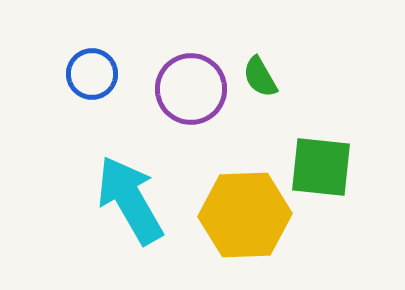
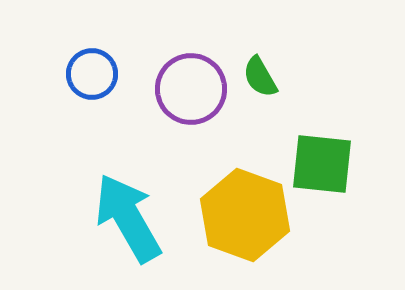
green square: moved 1 px right, 3 px up
cyan arrow: moved 2 px left, 18 px down
yellow hexagon: rotated 22 degrees clockwise
